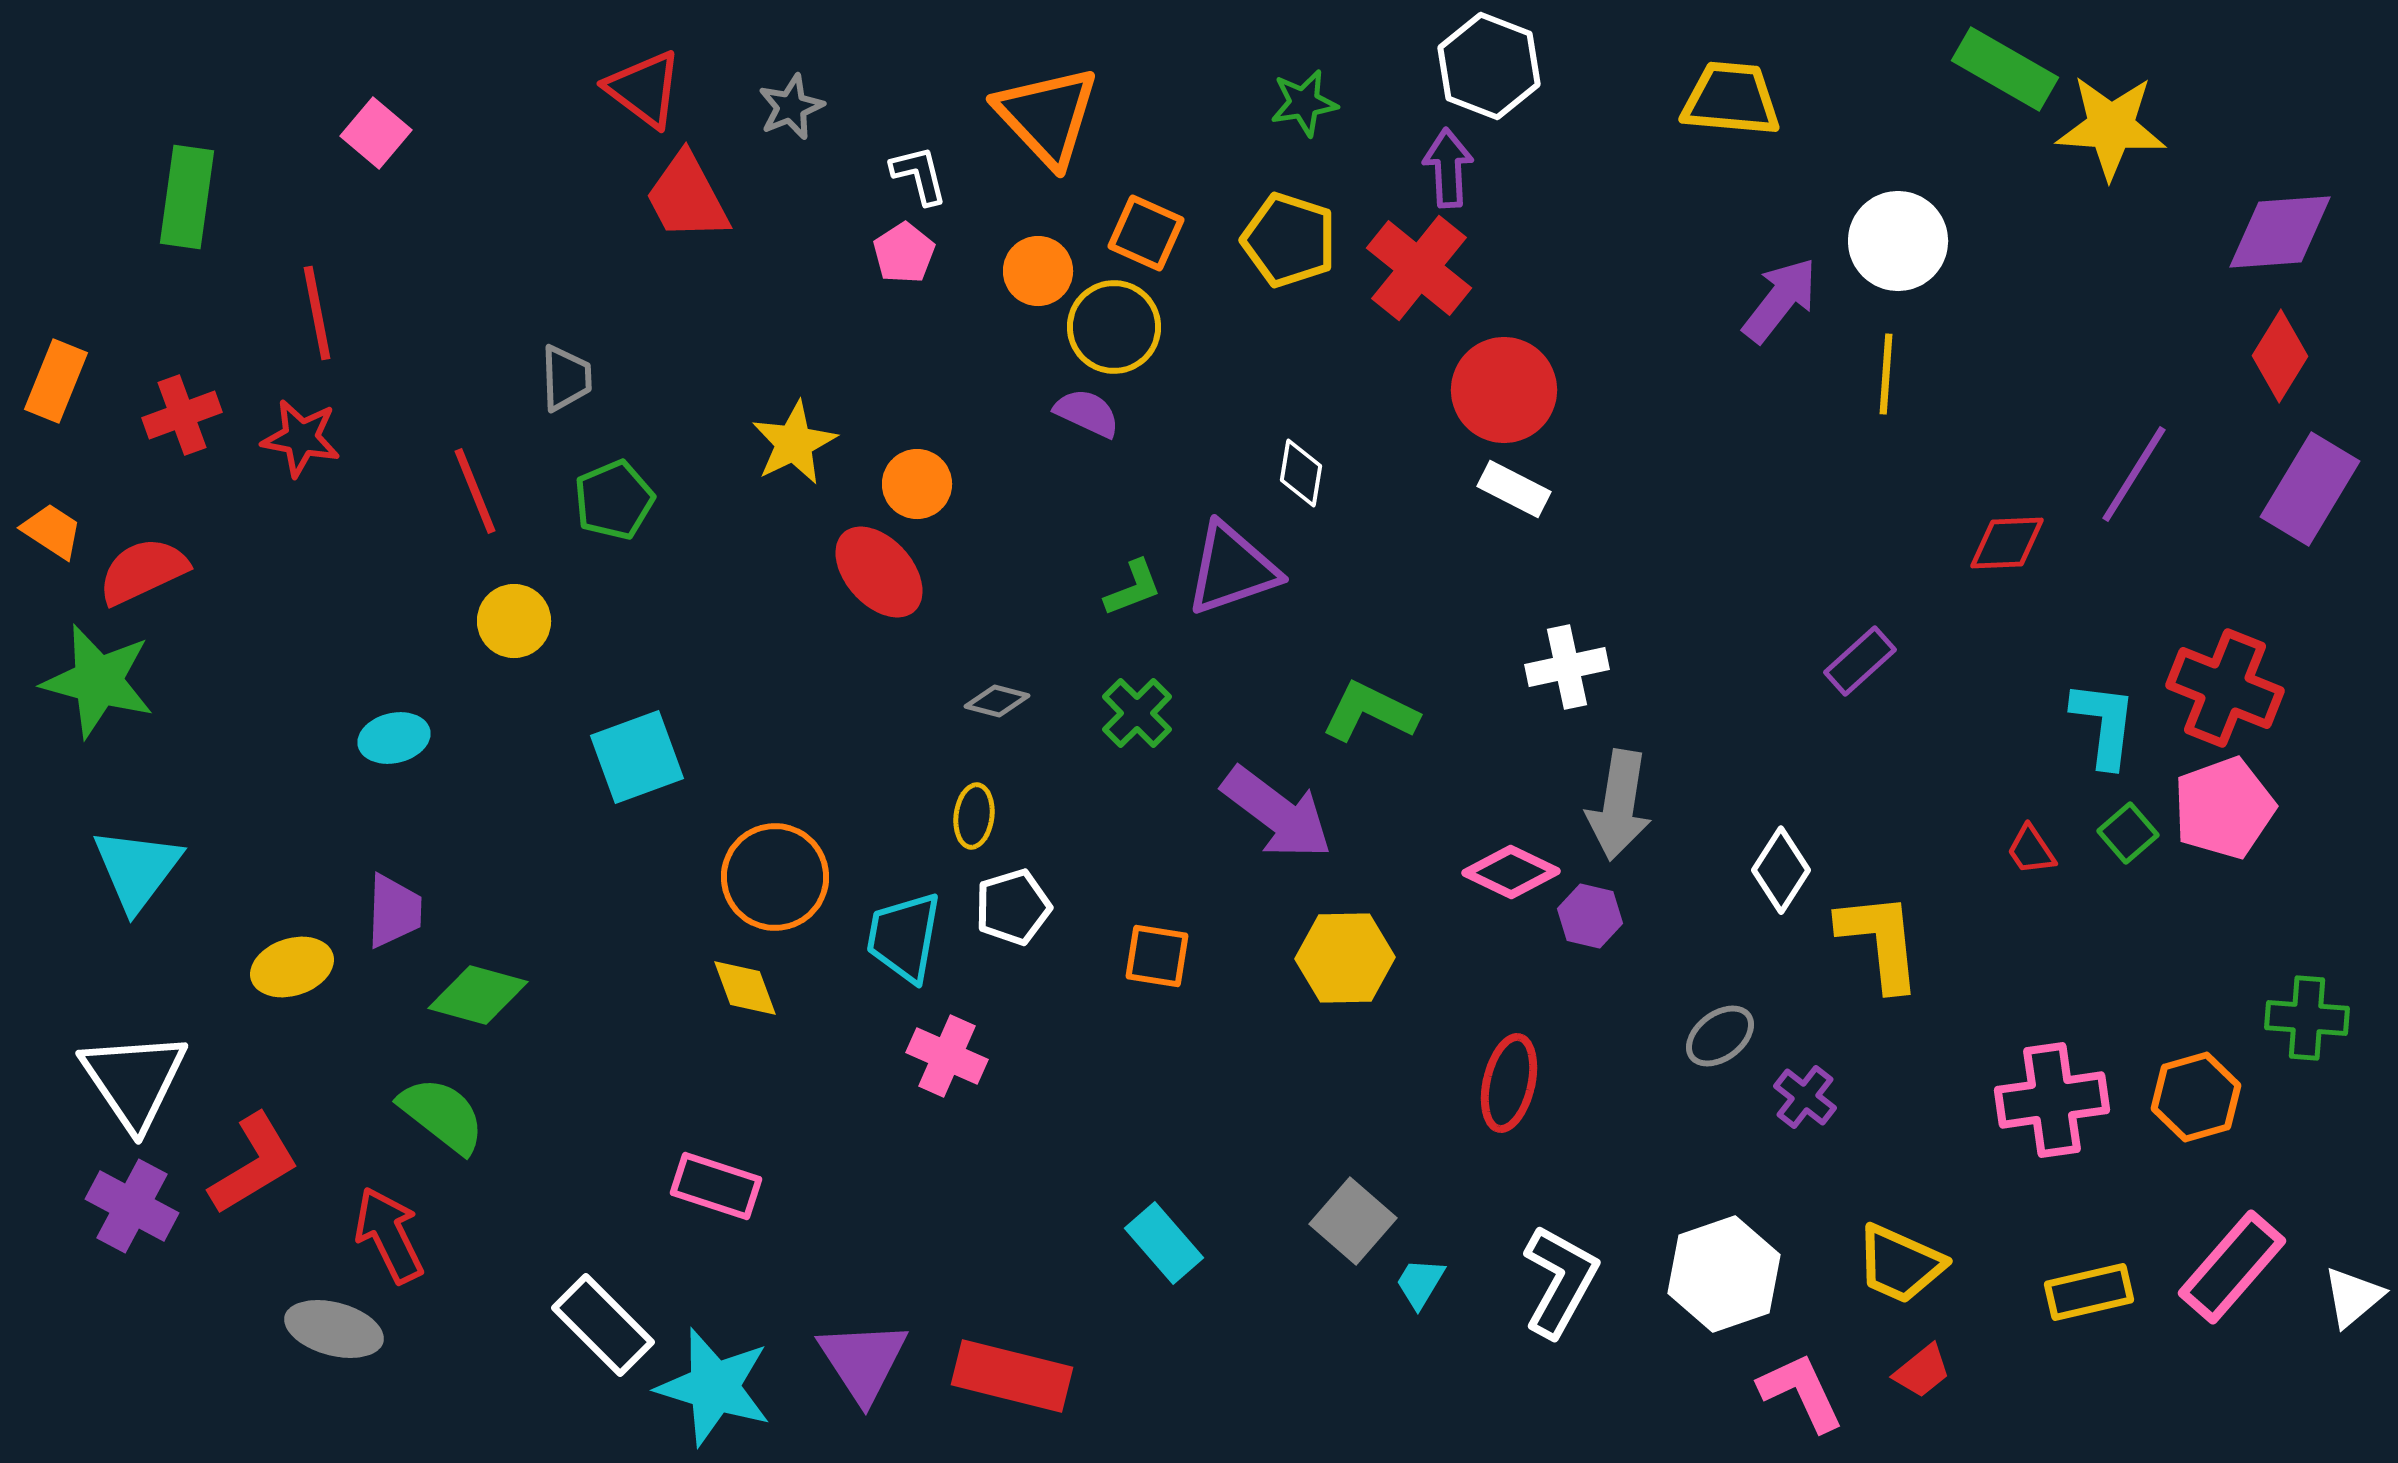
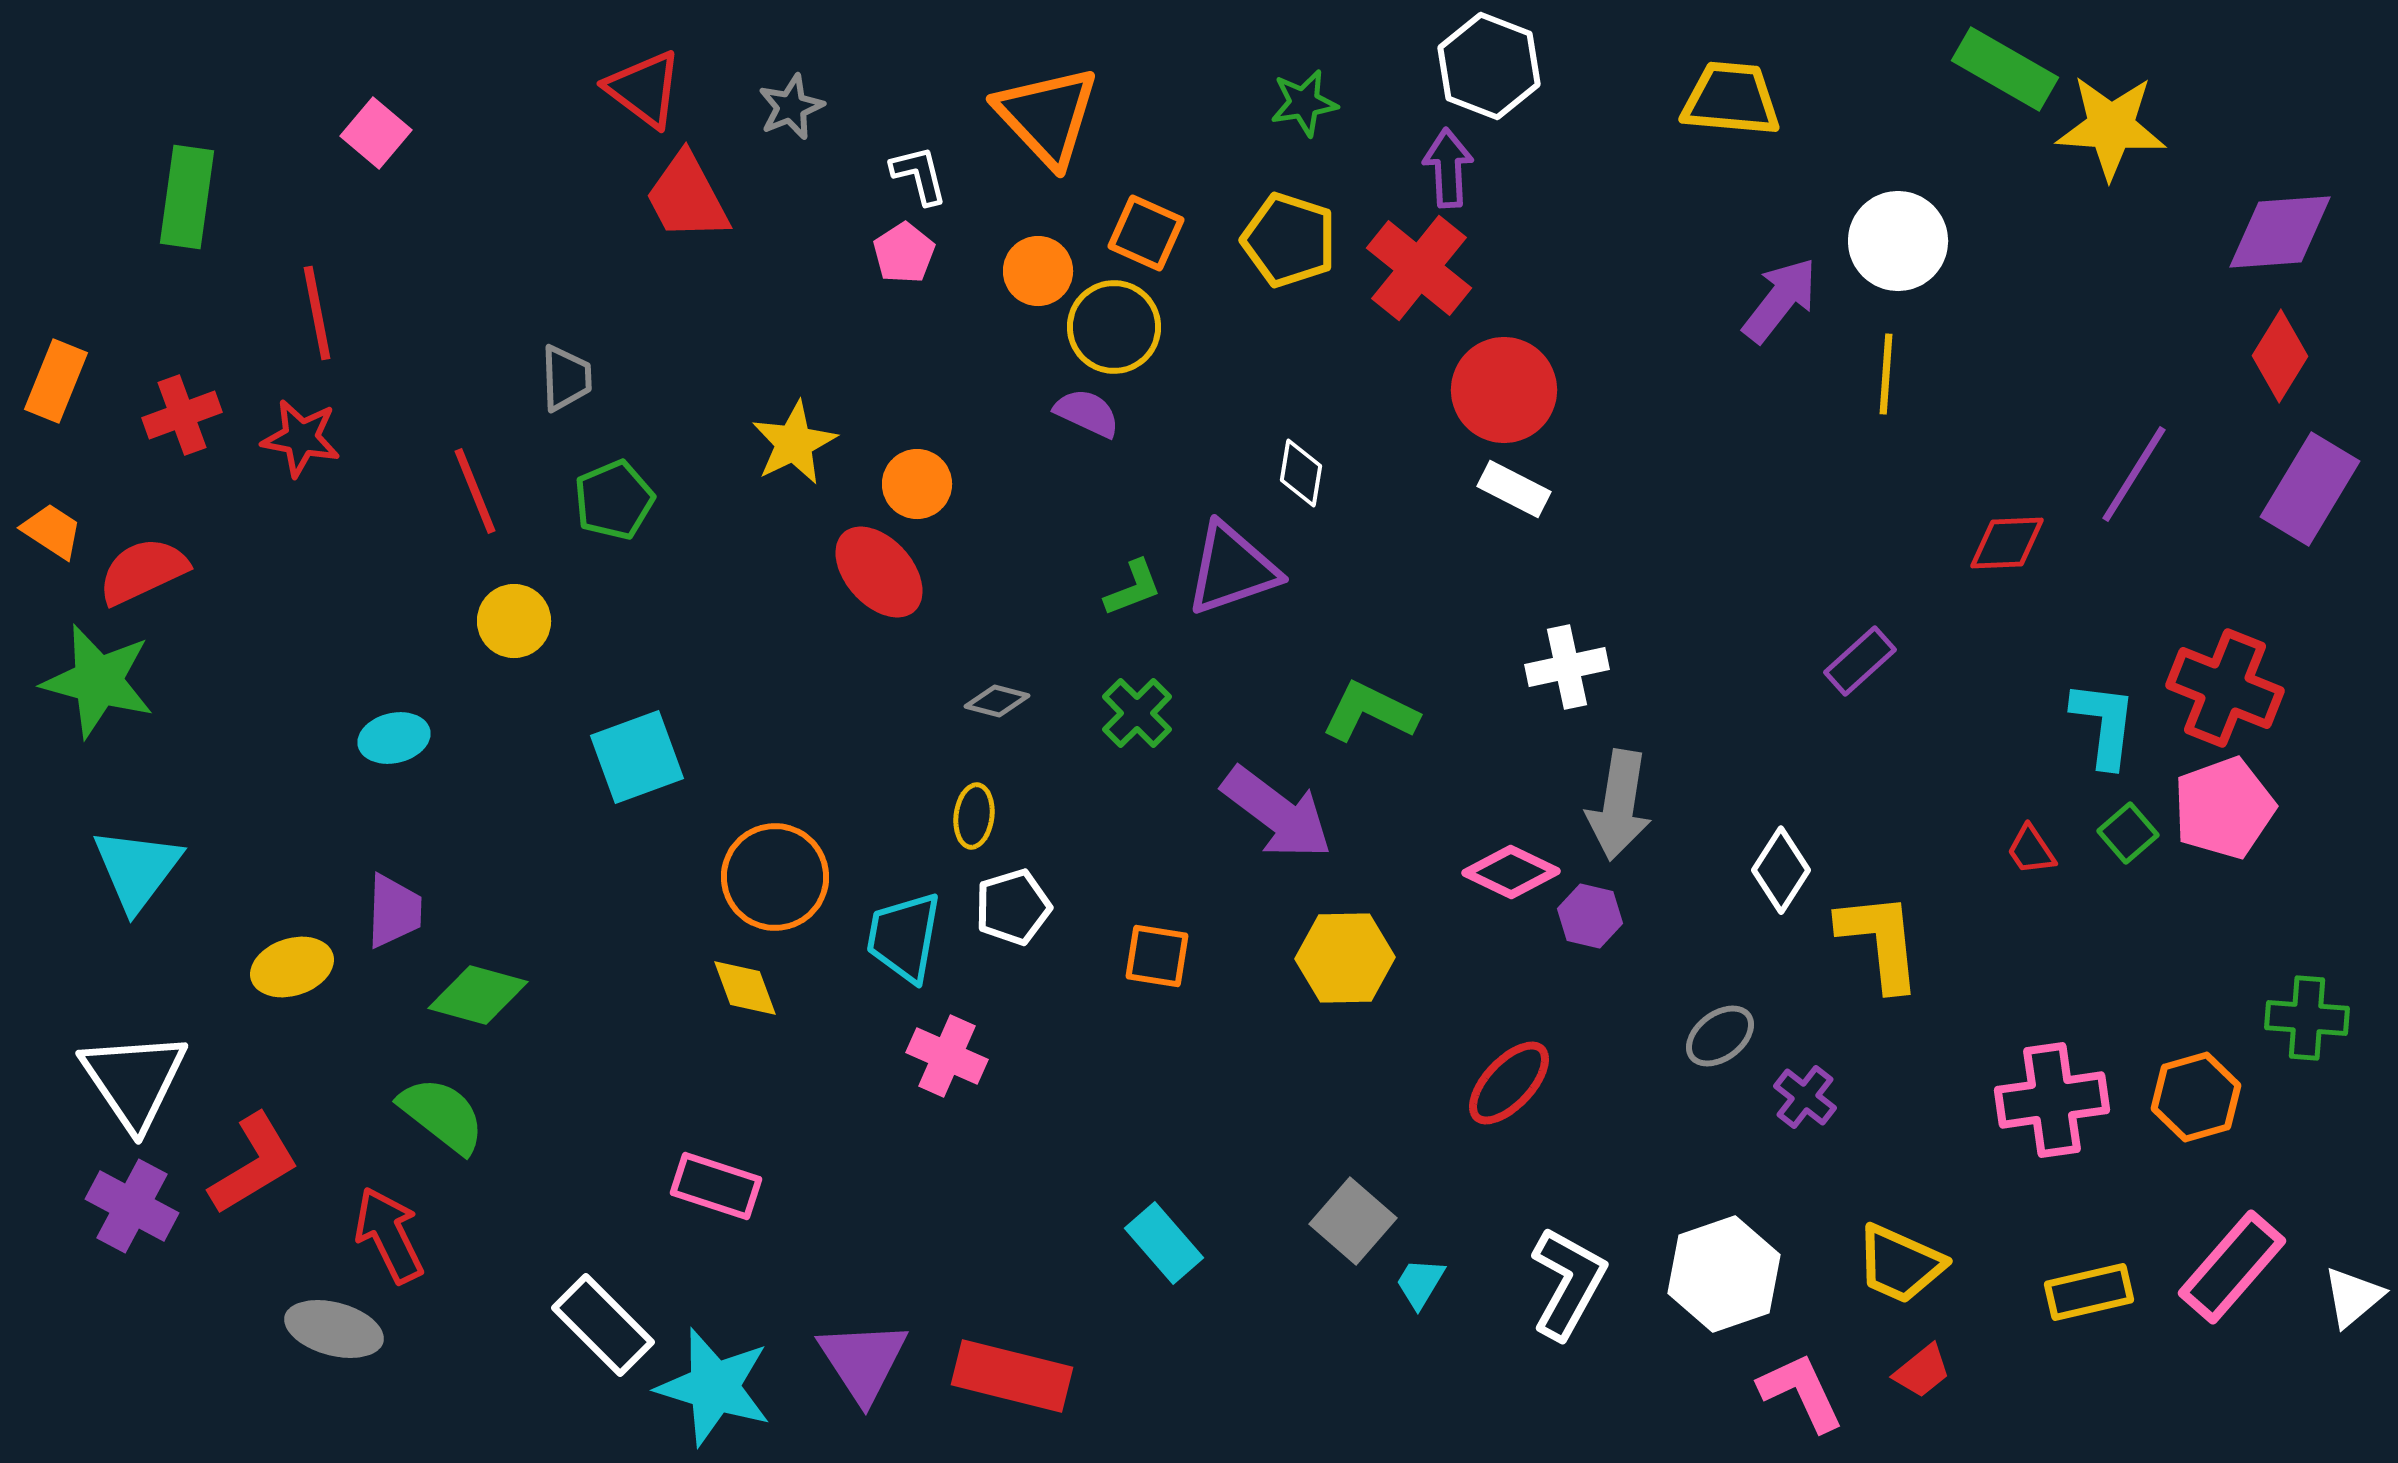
red ellipse at (1509, 1083): rotated 30 degrees clockwise
white L-shape at (1560, 1281): moved 8 px right, 2 px down
